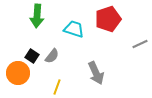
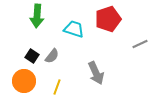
orange circle: moved 6 px right, 8 px down
